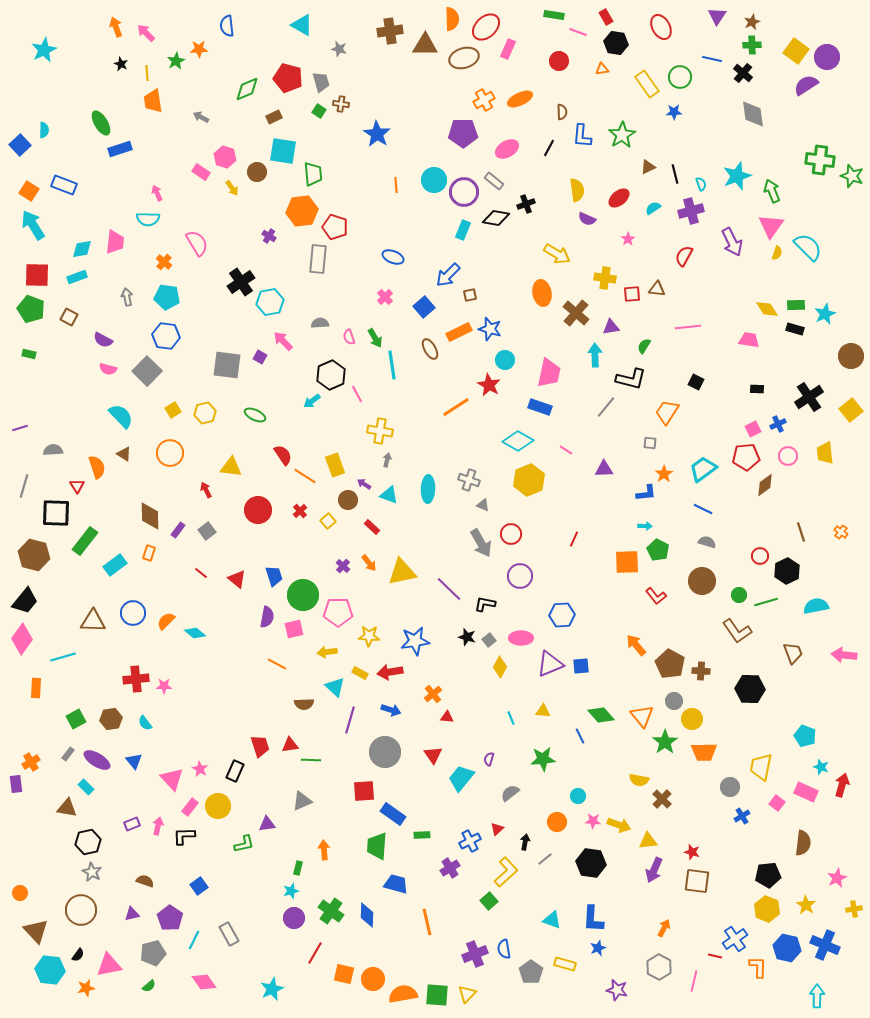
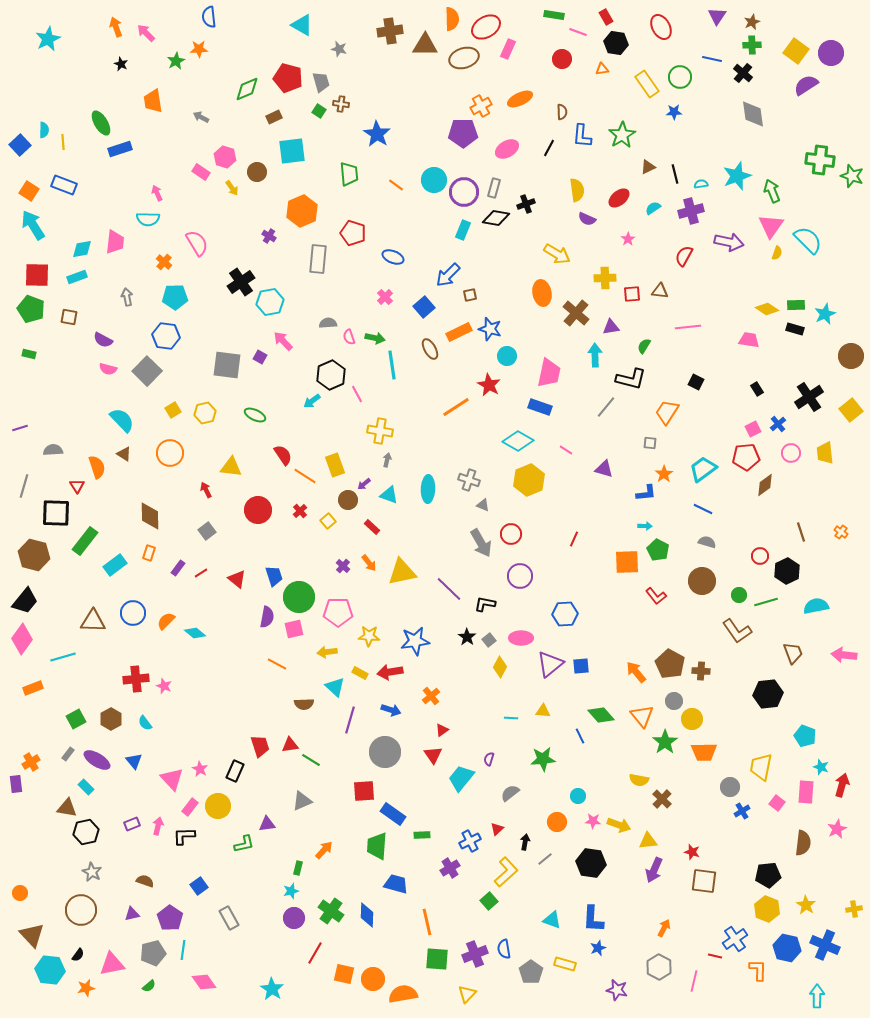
blue semicircle at (227, 26): moved 18 px left, 9 px up
red ellipse at (486, 27): rotated 12 degrees clockwise
cyan star at (44, 50): moved 4 px right, 11 px up
purple circle at (827, 57): moved 4 px right, 4 px up
red circle at (559, 61): moved 3 px right, 2 px up
yellow line at (147, 73): moved 84 px left, 69 px down
orange cross at (484, 100): moved 3 px left, 6 px down
cyan square at (283, 151): moved 9 px right; rotated 16 degrees counterclockwise
green trapezoid at (313, 174): moved 36 px right
gray rectangle at (494, 181): moved 7 px down; rotated 66 degrees clockwise
cyan semicircle at (701, 184): rotated 80 degrees counterclockwise
orange line at (396, 185): rotated 49 degrees counterclockwise
orange hexagon at (302, 211): rotated 16 degrees counterclockwise
red pentagon at (335, 227): moved 18 px right, 6 px down
purple arrow at (732, 242): moved 3 px left; rotated 52 degrees counterclockwise
cyan semicircle at (808, 247): moved 7 px up
yellow cross at (605, 278): rotated 10 degrees counterclockwise
brown triangle at (657, 289): moved 3 px right, 2 px down
cyan pentagon at (167, 297): moved 8 px right; rotated 10 degrees counterclockwise
yellow diamond at (767, 309): rotated 25 degrees counterclockwise
brown square at (69, 317): rotated 18 degrees counterclockwise
gray semicircle at (320, 323): moved 8 px right
green arrow at (375, 338): rotated 48 degrees counterclockwise
cyan circle at (505, 360): moved 2 px right, 4 px up
black rectangle at (757, 389): rotated 56 degrees clockwise
cyan semicircle at (121, 416): moved 1 px right, 4 px down
blue cross at (778, 424): rotated 14 degrees counterclockwise
pink circle at (788, 456): moved 3 px right, 3 px up
purple triangle at (604, 469): rotated 18 degrees clockwise
purple arrow at (364, 484): rotated 72 degrees counterclockwise
purple rectangle at (178, 530): moved 38 px down
red line at (201, 573): rotated 72 degrees counterclockwise
green circle at (303, 595): moved 4 px left, 2 px down
blue hexagon at (562, 615): moved 3 px right, 1 px up
black star at (467, 637): rotated 18 degrees clockwise
orange arrow at (636, 645): moved 27 px down
purple triangle at (550, 664): rotated 16 degrees counterclockwise
pink star at (164, 686): rotated 21 degrees clockwise
orange rectangle at (36, 688): moved 3 px left; rotated 66 degrees clockwise
black hexagon at (750, 689): moved 18 px right, 5 px down; rotated 8 degrees counterclockwise
orange cross at (433, 694): moved 2 px left, 2 px down
red triangle at (447, 717): moved 5 px left, 13 px down; rotated 40 degrees counterclockwise
cyan line at (511, 718): rotated 64 degrees counterclockwise
brown hexagon at (111, 719): rotated 20 degrees counterclockwise
green line at (311, 760): rotated 30 degrees clockwise
pink rectangle at (806, 792): rotated 70 degrees clockwise
blue cross at (742, 816): moved 5 px up
black hexagon at (88, 842): moved 2 px left, 10 px up
orange arrow at (324, 850): rotated 48 degrees clockwise
pink star at (837, 878): moved 49 px up
brown square at (697, 881): moved 7 px right
brown triangle at (36, 931): moved 4 px left, 4 px down
gray rectangle at (229, 934): moved 16 px up
cyan line at (194, 940): moved 11 px left, 10 px down; rotated 18 degrees counterclockwise
pink triangle at (109, 965): moved 3 px right, 1 px up
orange L-shape at (758, 967): moved 3 px down
cyan star at (272, 989): rotated 15 degrees counterclockwise
green square at (437, 995): moved 36 px up
